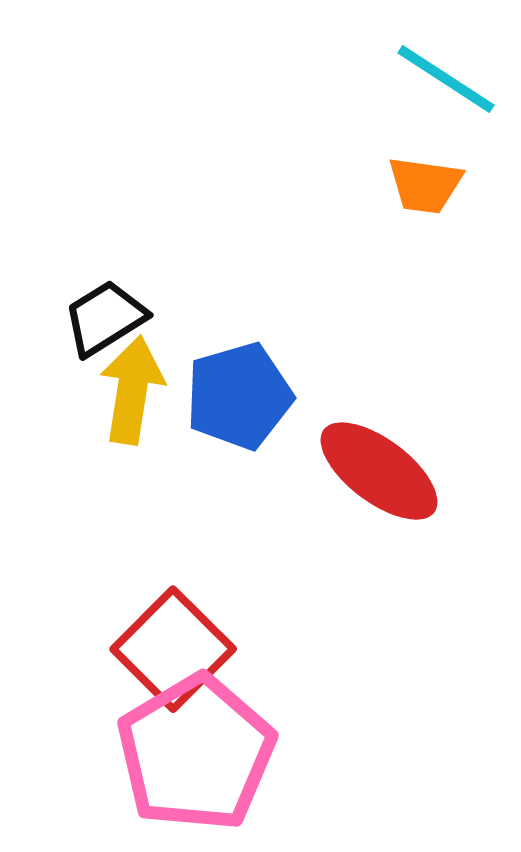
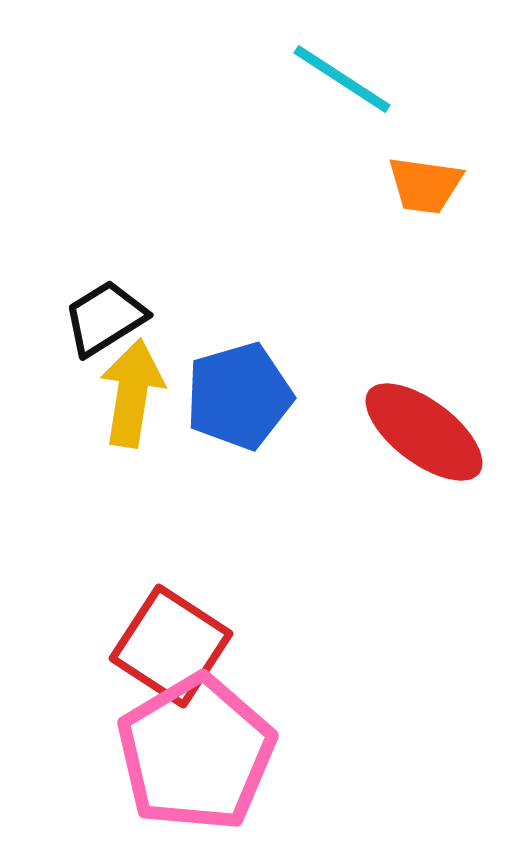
cyan line: moved 104 px left
yellow arrow: moved 3 px down
red ellipse: moved 45 px right, 39 px up
red square: moved 2 px left, 3 px up; rotated 12 degrees counterclockwise
